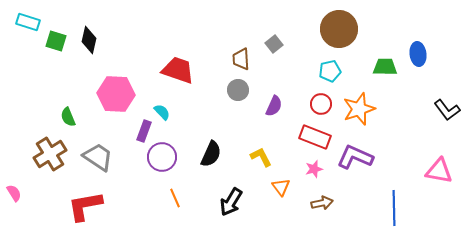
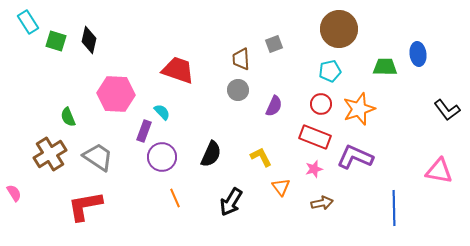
cyan rectangle: rotated 40 degrees clockwise
gray square: rotated 18 degrees clockwise
